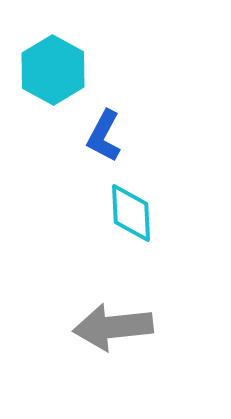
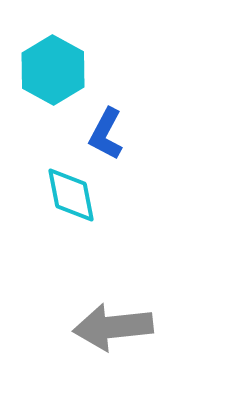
blue L-shape: moved 2 px right, 2 px up
cyan diamond: moved 60 px left, 18 px up; rotated 8 degrees counterclockwise
